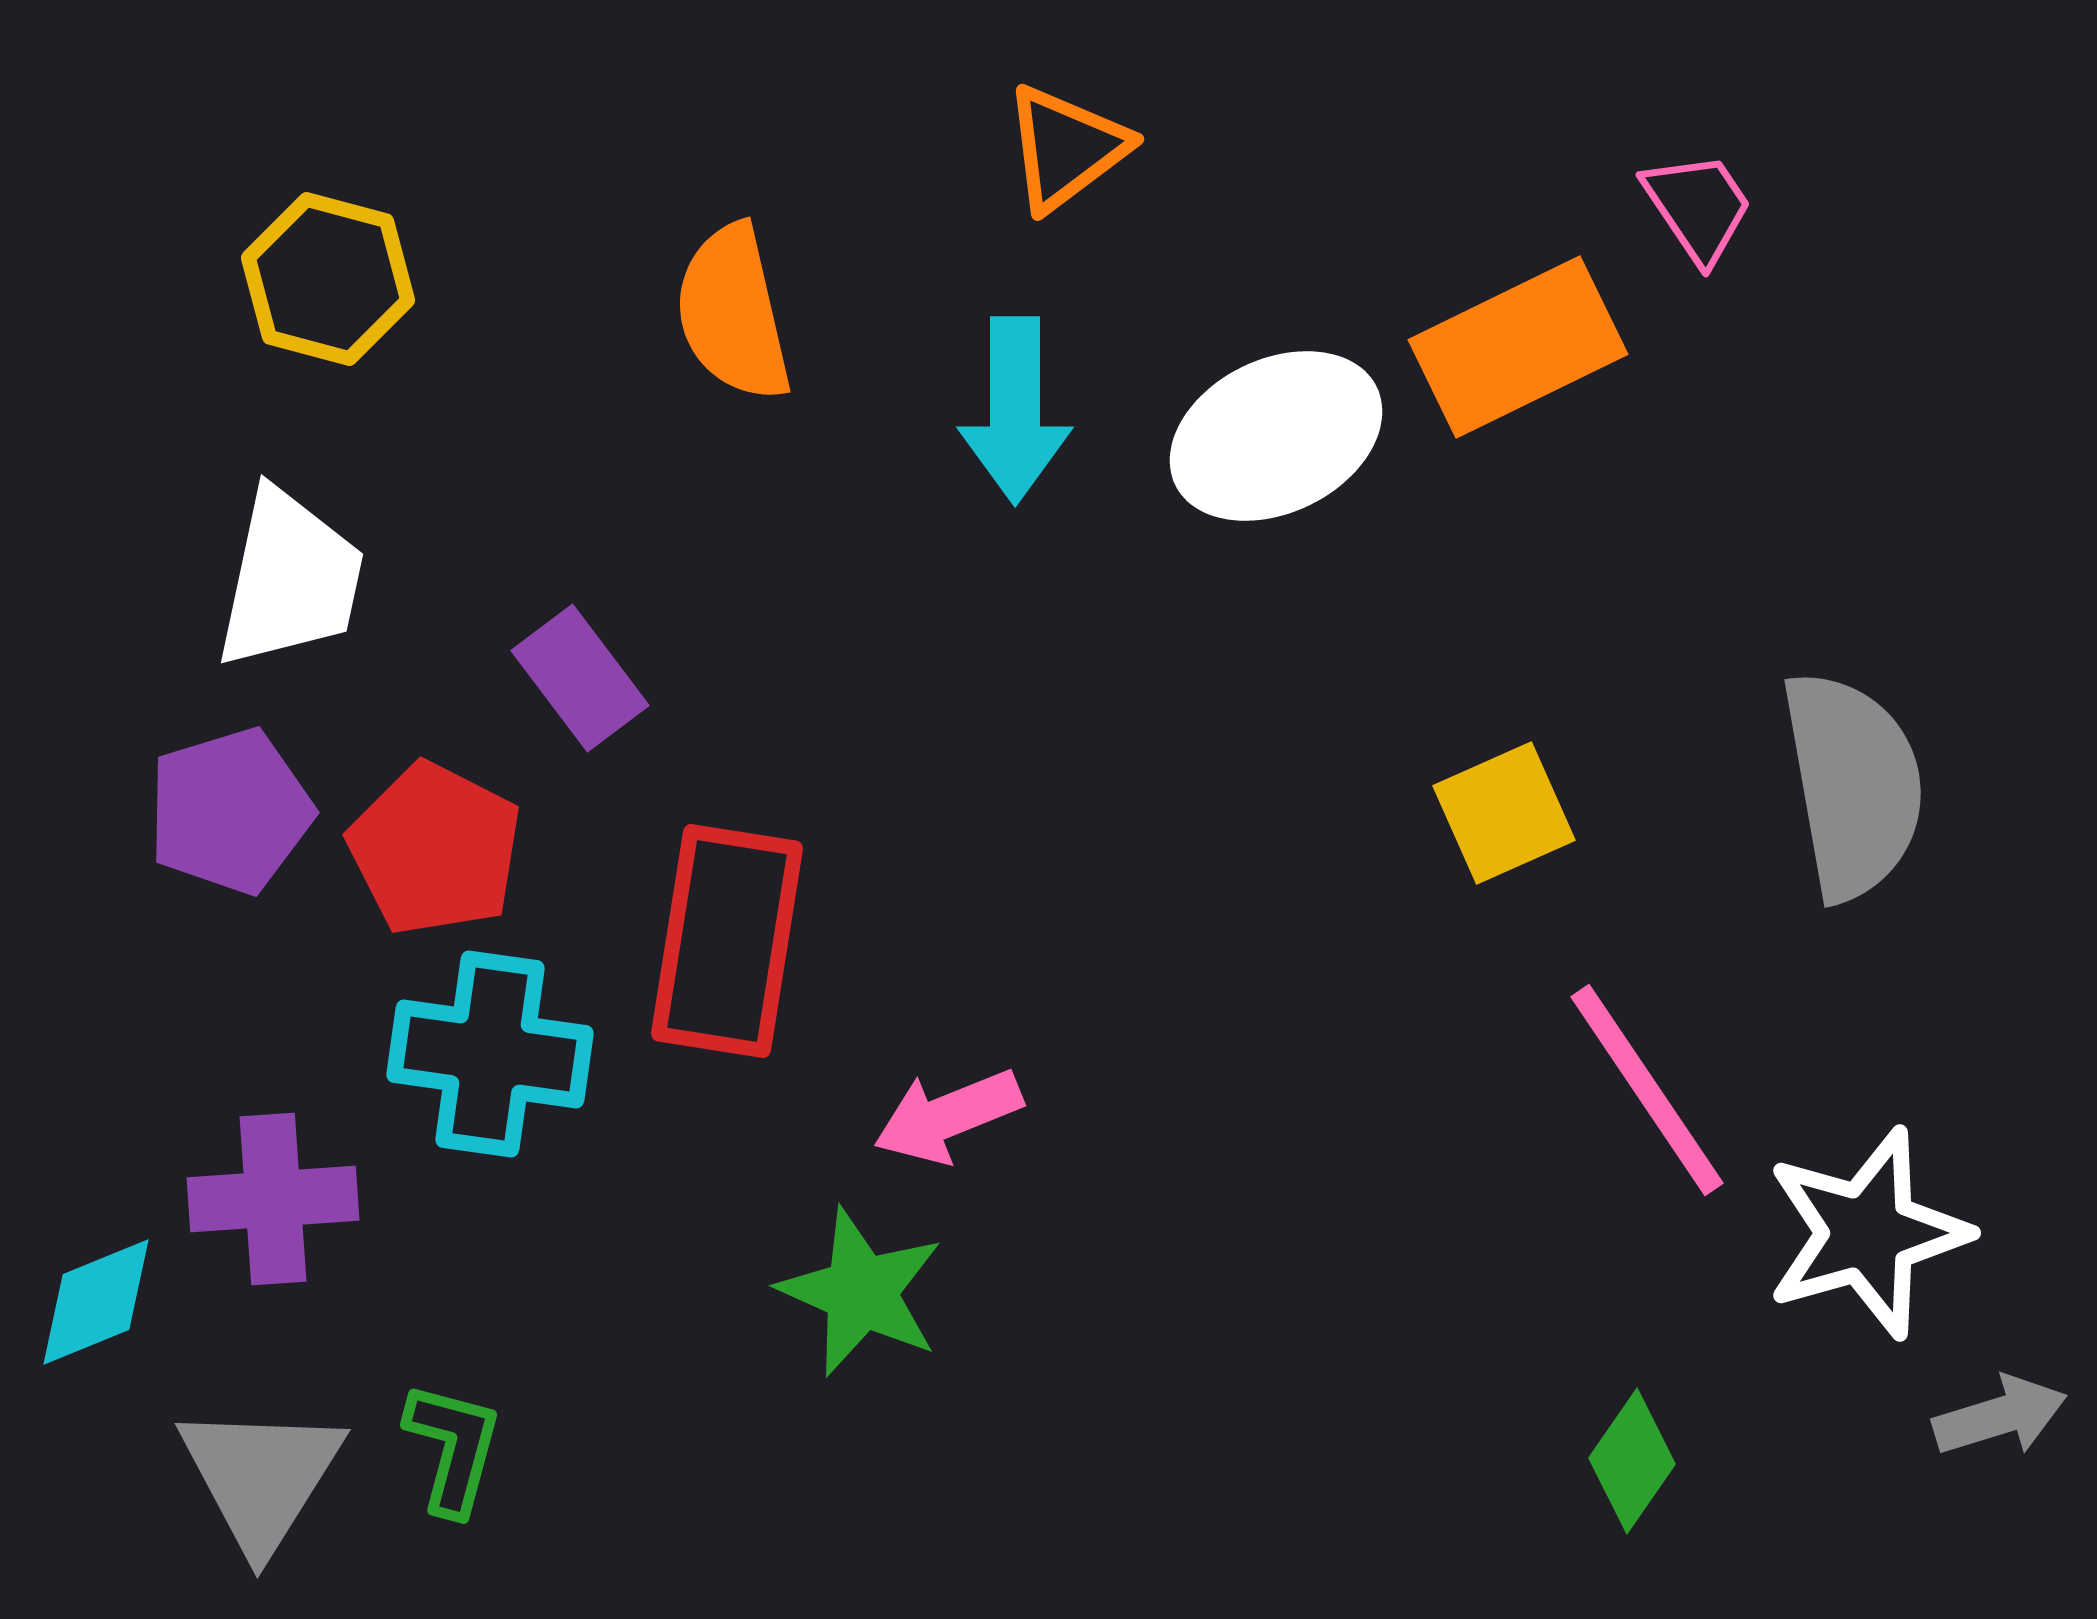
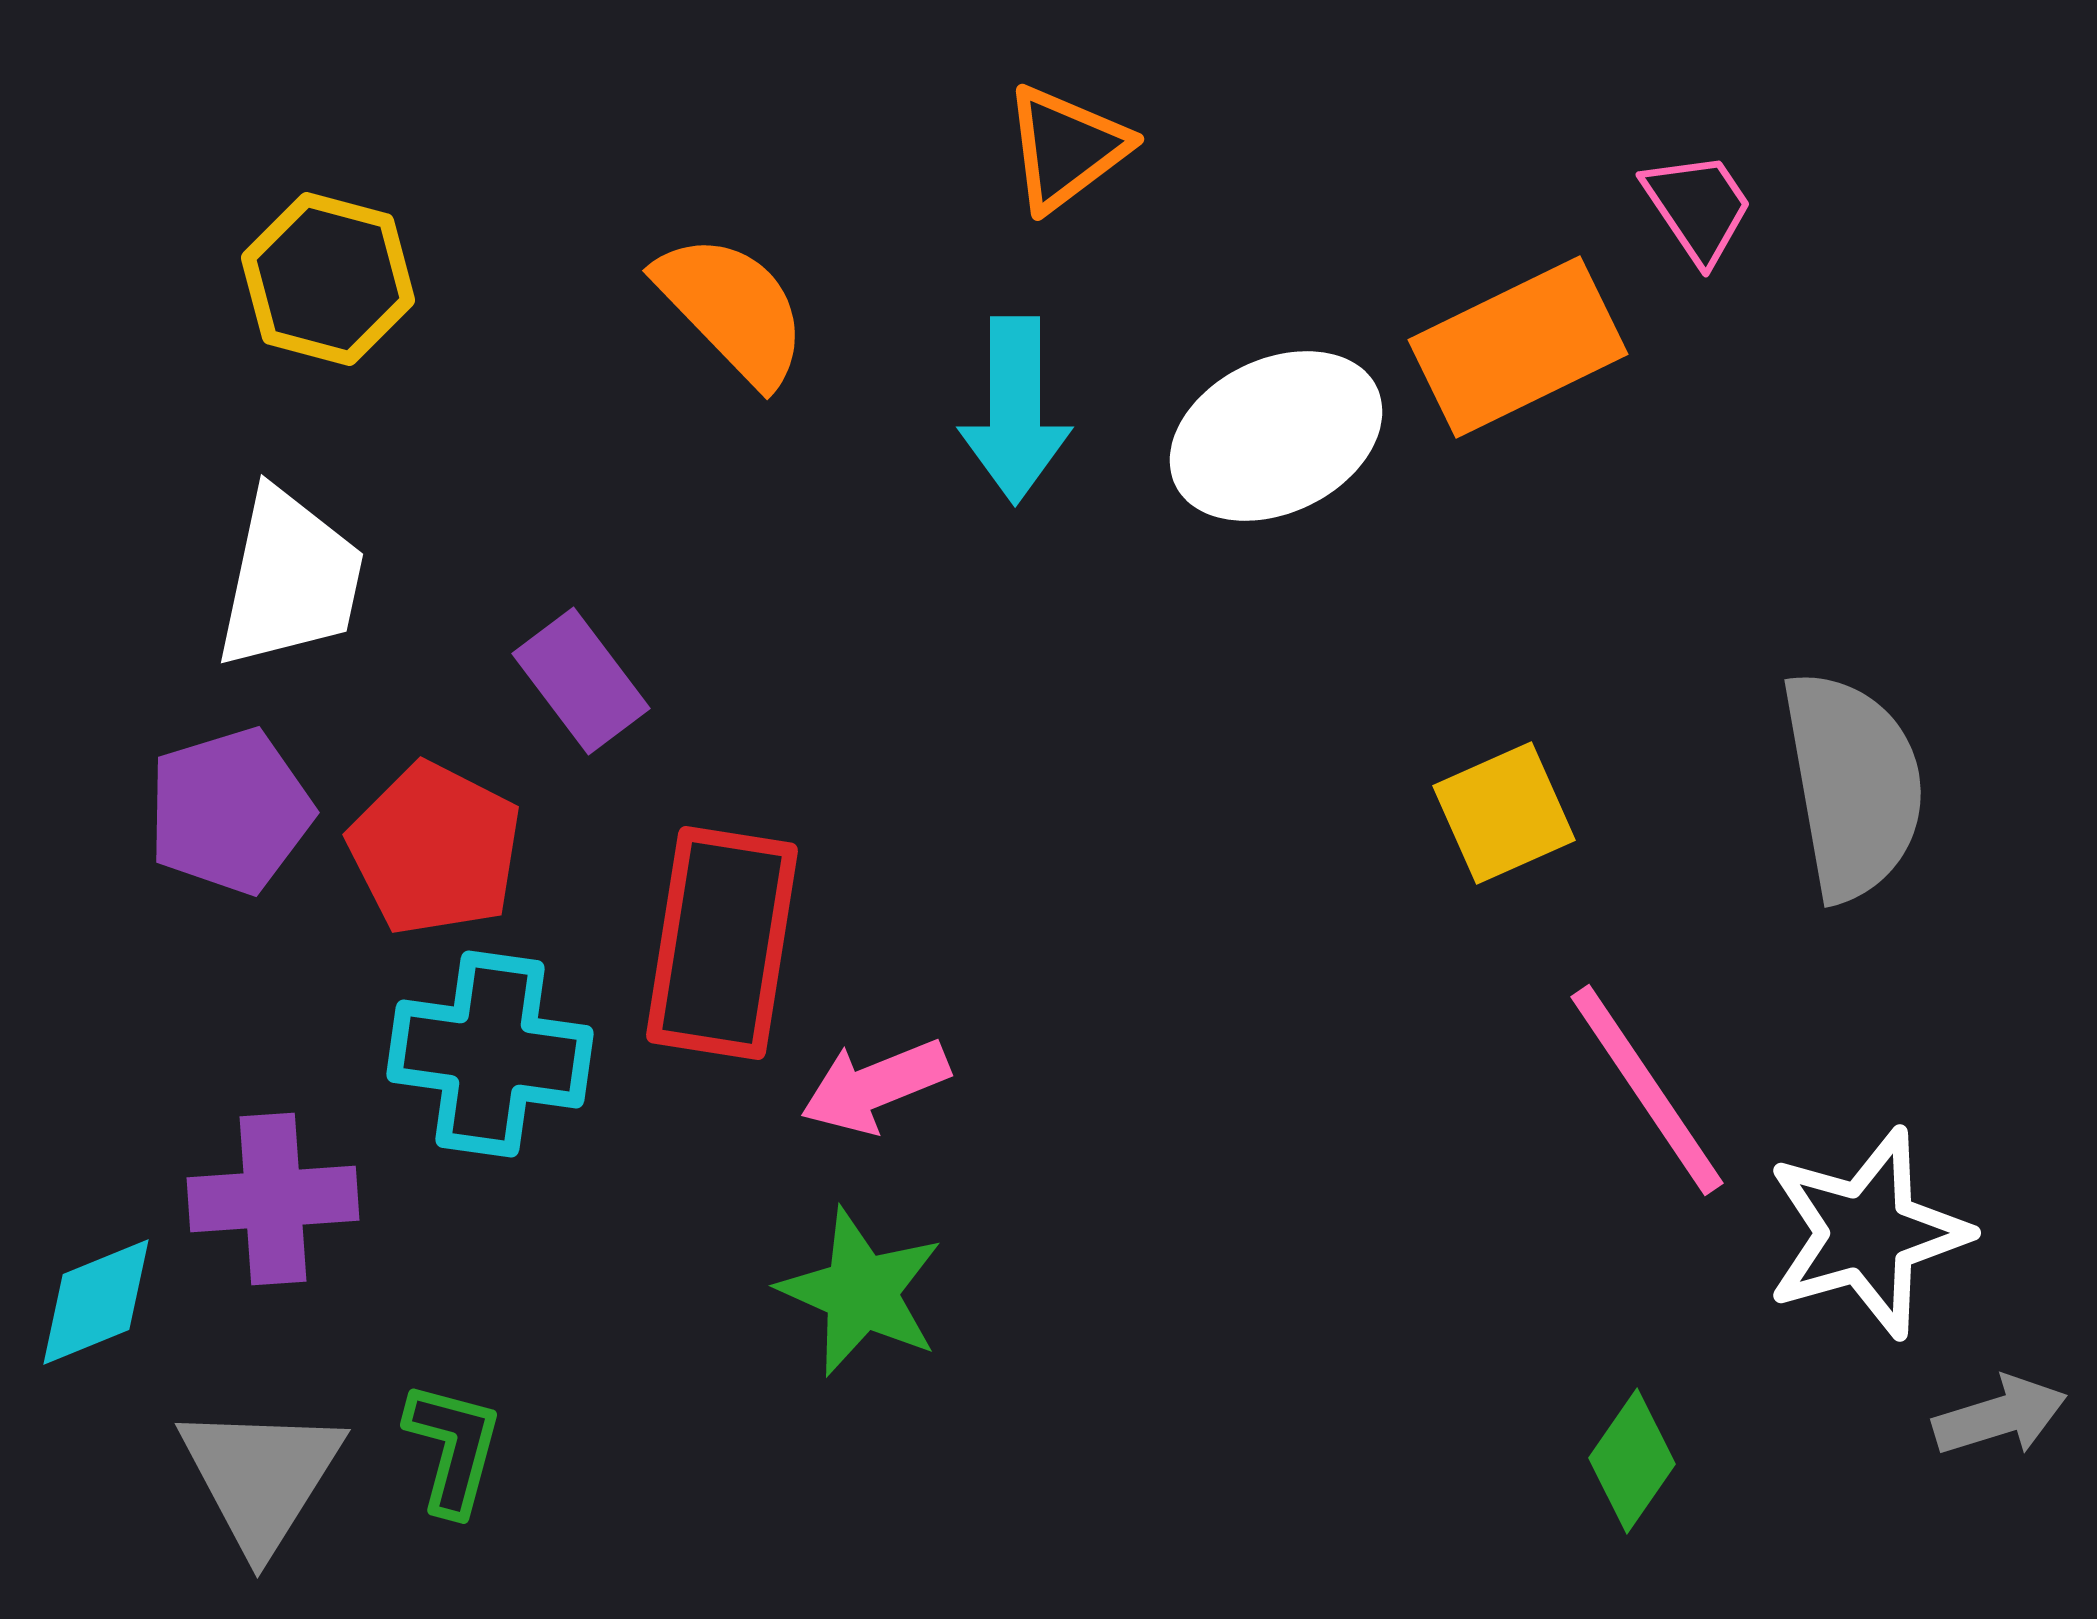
orange semicircle: moved 1 px left, 4 px up; rotated 149 degrees clockwise
purple rectangle: moved 1 px right, 3 px down
red rectangle: moved 5 px left, 2 px down
pink arrow: moved 73 px left, 30 px up
